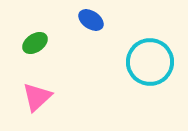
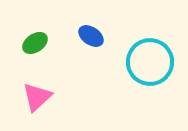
blue ellipse: moved 16 px down
